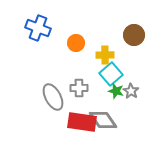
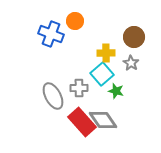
blue cross: moved 13 px right, 6 px down
brown circle: moved 2 px down
orange circle: moved 1 px left, 22 px up
yellow cross: moved 1 px right, 2 px up
cyan square: moved 9 px left
gray star: moved 28 px up
gray ellipse: moved 1 px up
red rectangle: rotated 40 degrees clockwise
